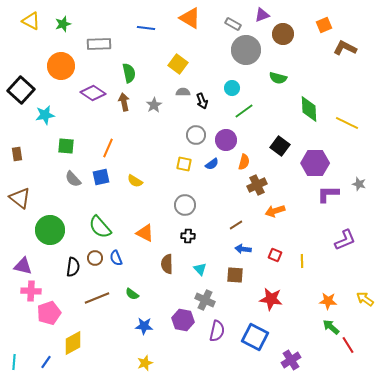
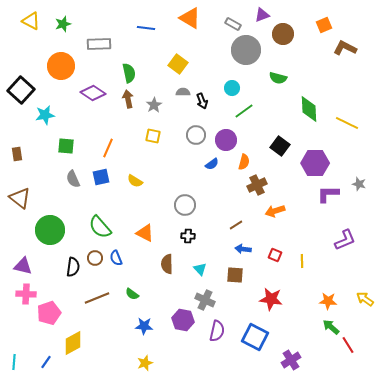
brown arrow at (124, 102): moved 4 px right, 3 px up
yellow square at (184, 164): moved 31 px left, 28 px up
gray semicircle at (73, 179): rotated 18 degrees clockwise
pink cross at (31, 291): moved 5 px left, 3 px down
